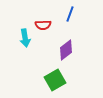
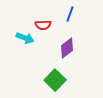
cyan arrow: rotated 60 degrees counterclockwise
purple diamond: moved 1 px right, 2 px up
green square: rotated 15 degrees counterclockwise
